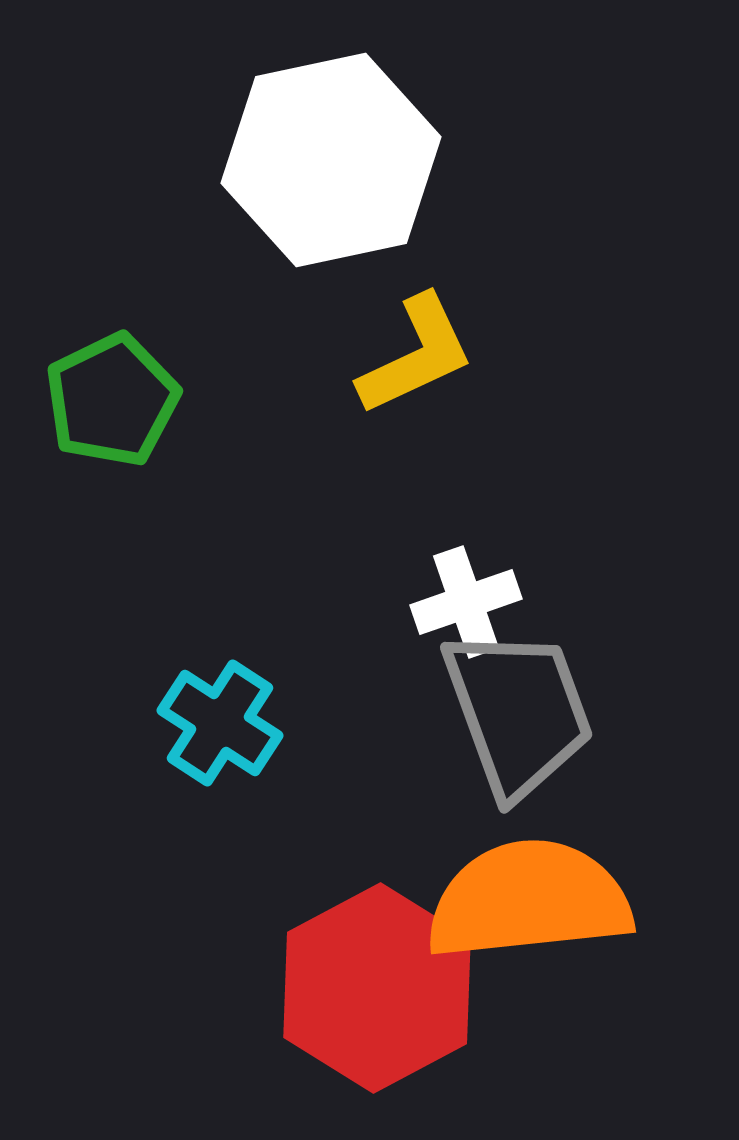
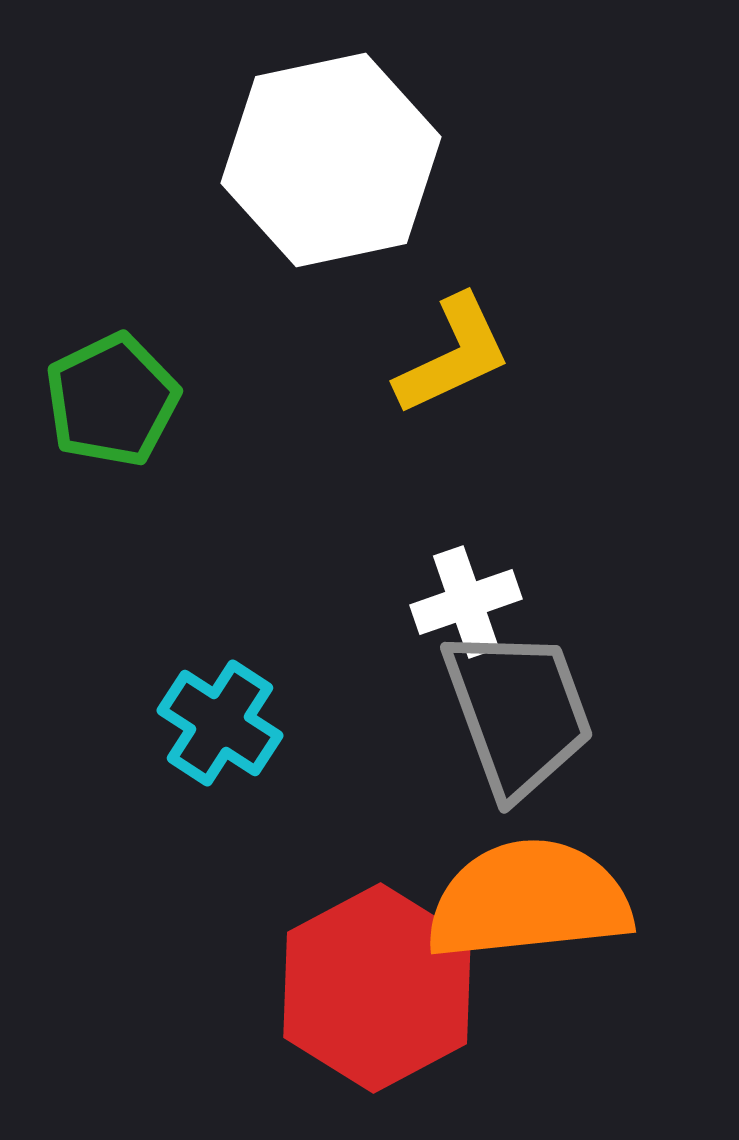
yellow L-shape: moved 37 px right
